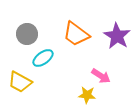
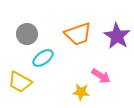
orange trapezoid: moved 2 px right; rotated 56 degrees counterclockwise
yellow star: moved 6 px left, 3 px up
